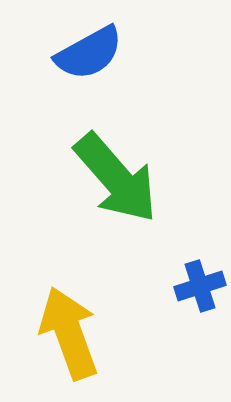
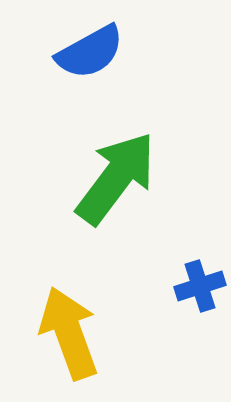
blue semicircle: moved 1 px right, 1 px up
green arrow: rotated 102 degrees counterclockwise
